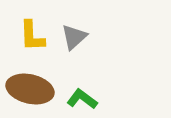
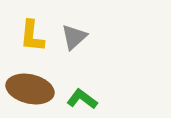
yellow L-shape: rotated 8 degrees clockwise
